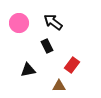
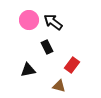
pink circle: moved 10 px right, 3 px up
black rectangle: moved 1 px down
brown triangle: rotated 16 degrees clockwise
